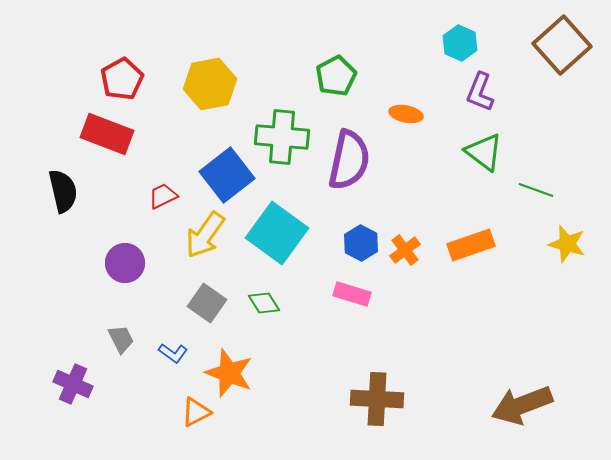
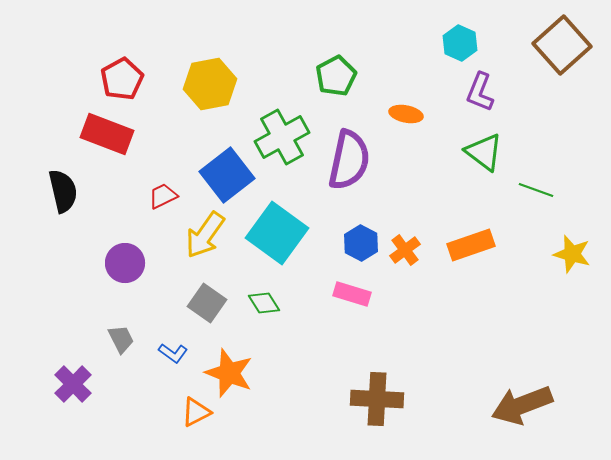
green cross: rotated 34 degrees counterclockwise
yellow star: moved 5 px right, 10 px down
purple cross: rotated 21 degrees clockwise
